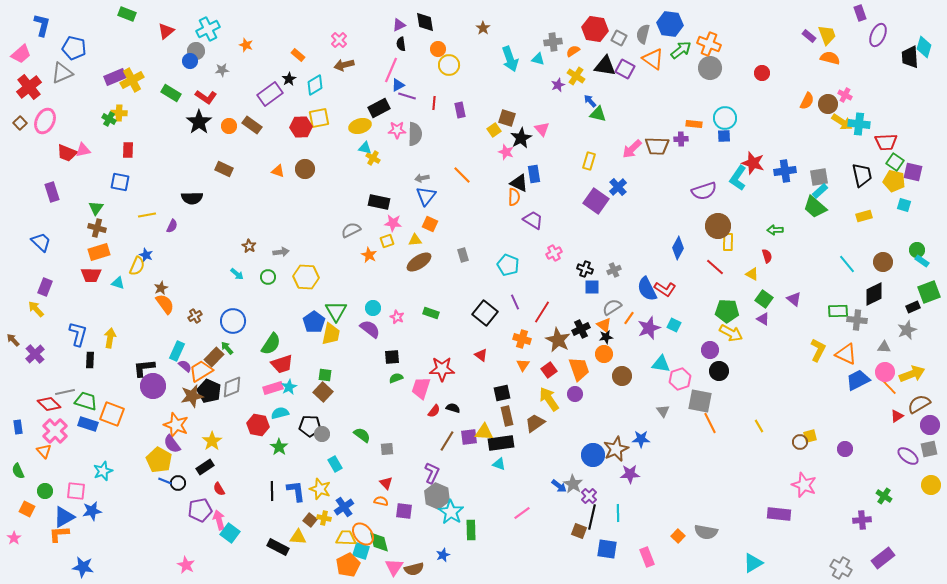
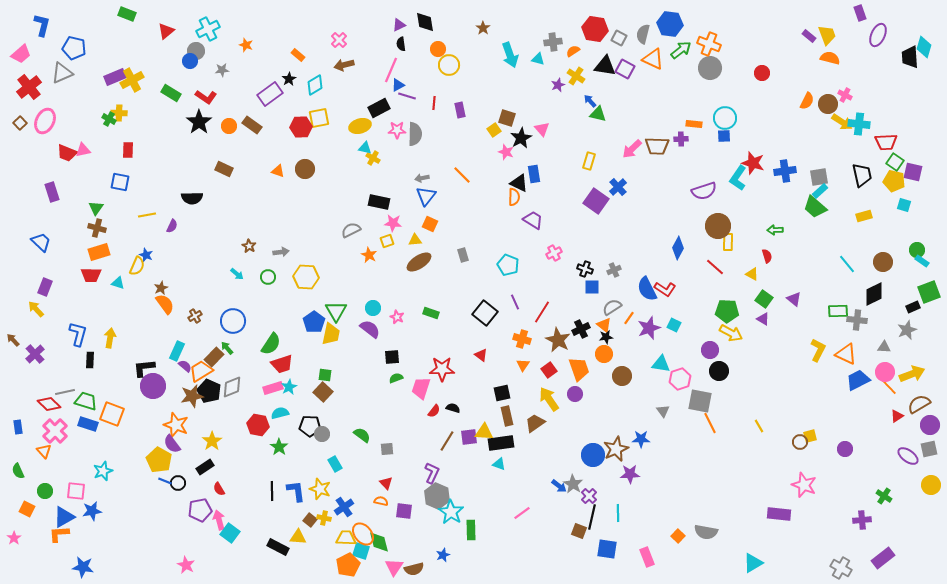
cyan arrow at (510, 59): moved 4 px up
orange triangle at (653, 59): rotated 10 degrees counterclockwise
